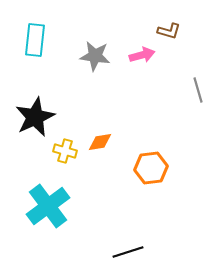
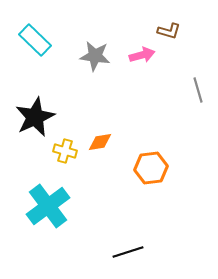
cyan rectangle: rotated 52 degrees counterclockwise
